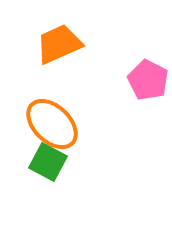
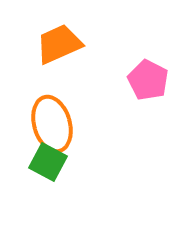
orange ellipse: rotated 30 degrees clockwise
